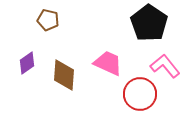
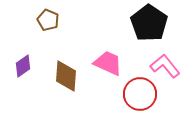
brown pentagon: rotated 10 degrees clockwise
purple diamond: moved 4 px left, 3 px down
brown diamond: moved 2 px right, 1 px down
